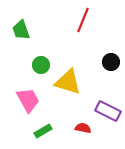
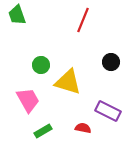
green trapezoid: moved 4 px left, 15 px up
